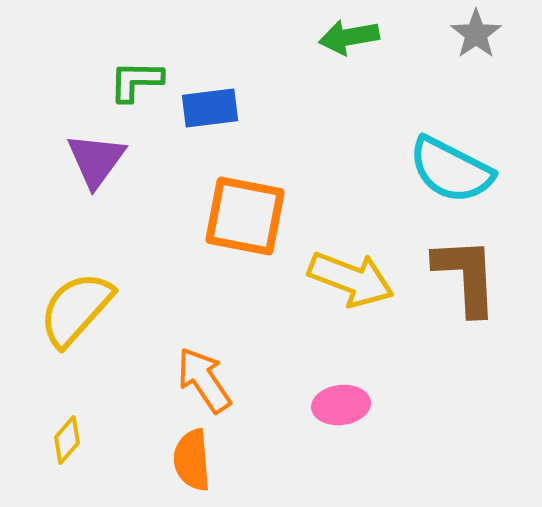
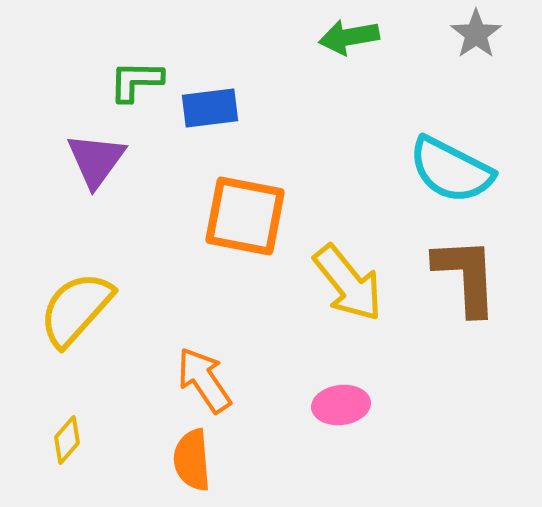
yellow arrow: moved 3 px left, 4 px down; rotated 30 degrees clockwise
